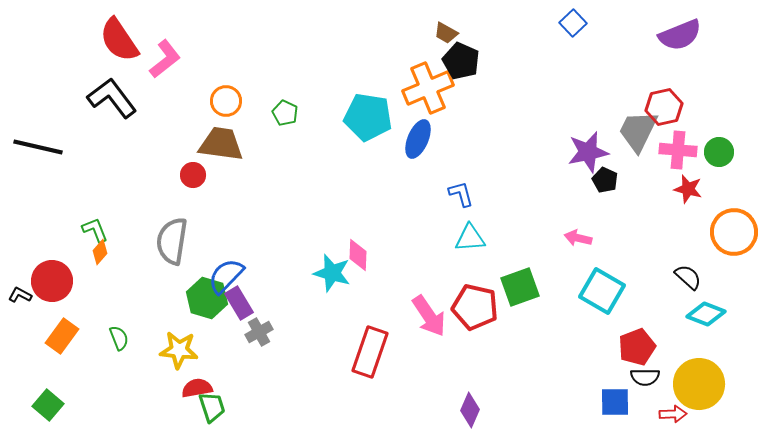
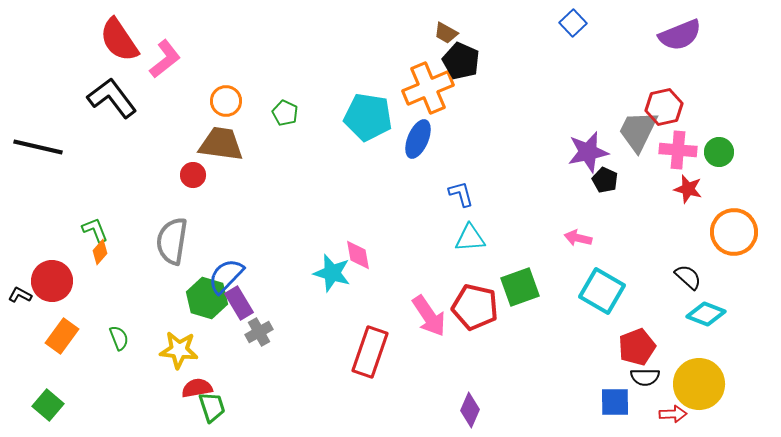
pink diamond at (358, 255): rotated 12 degrees counterclockwise
